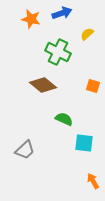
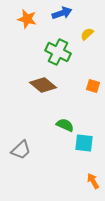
orange star: moved 4 px left
green semicircle: moved 1 px right, 6 px down
gray trapezoid: moved 4 px left
